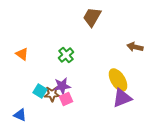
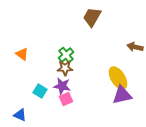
yellow ellipse: moved 2 px up
purple star: rotated 18 degrees clockwise
brown star: moved 13 px right, 26 px up
purple triangle: moved 3 px up; rotated 10 degrees clockwise
